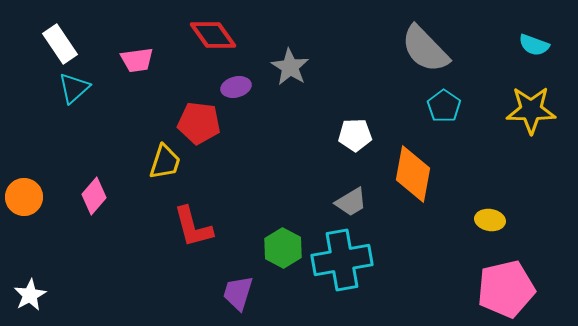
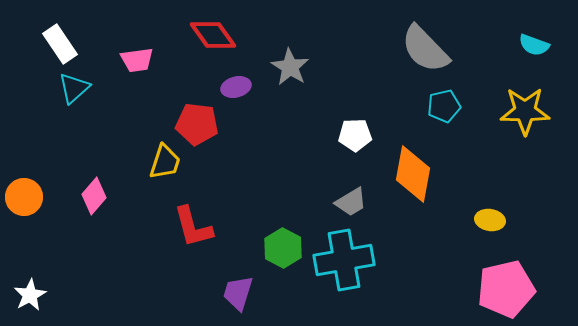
cyan pentagon: rotated 24 degrees clockwise
yellow star: moved 6 px left, 1 px down
red pentagon: moved 2 px left, 1 px down
cyan cross: moved 2 px right
